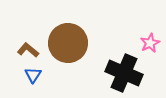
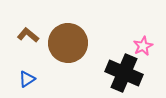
pink star: moved 7 px left, 3 px down
brown L-shape: moved 15 px up
blue triangle: moved 6 px left, 4 px down; rotated 24 degrees clockwise
